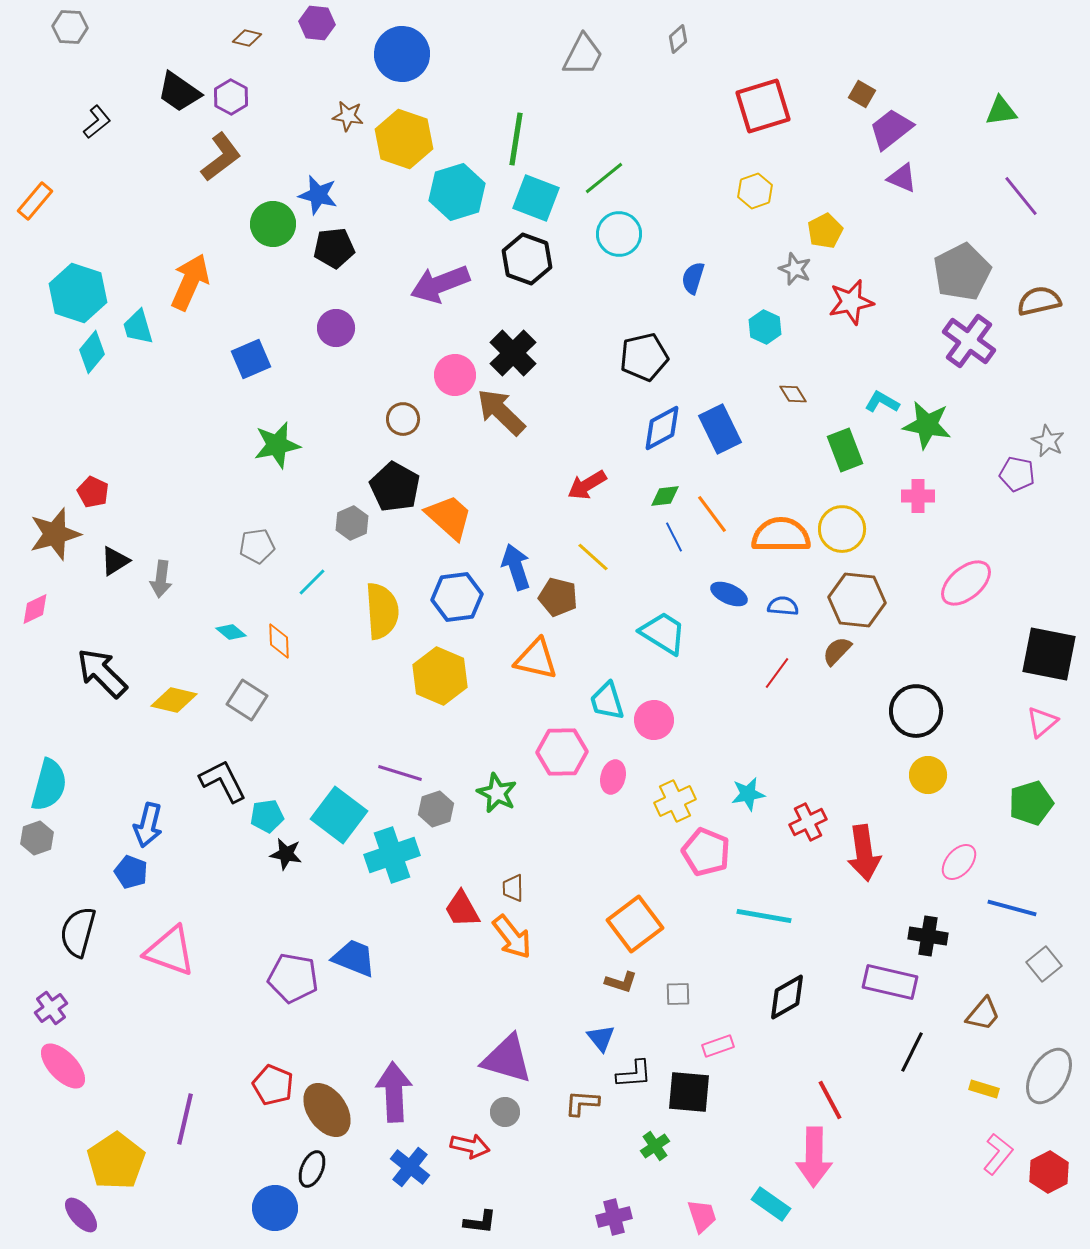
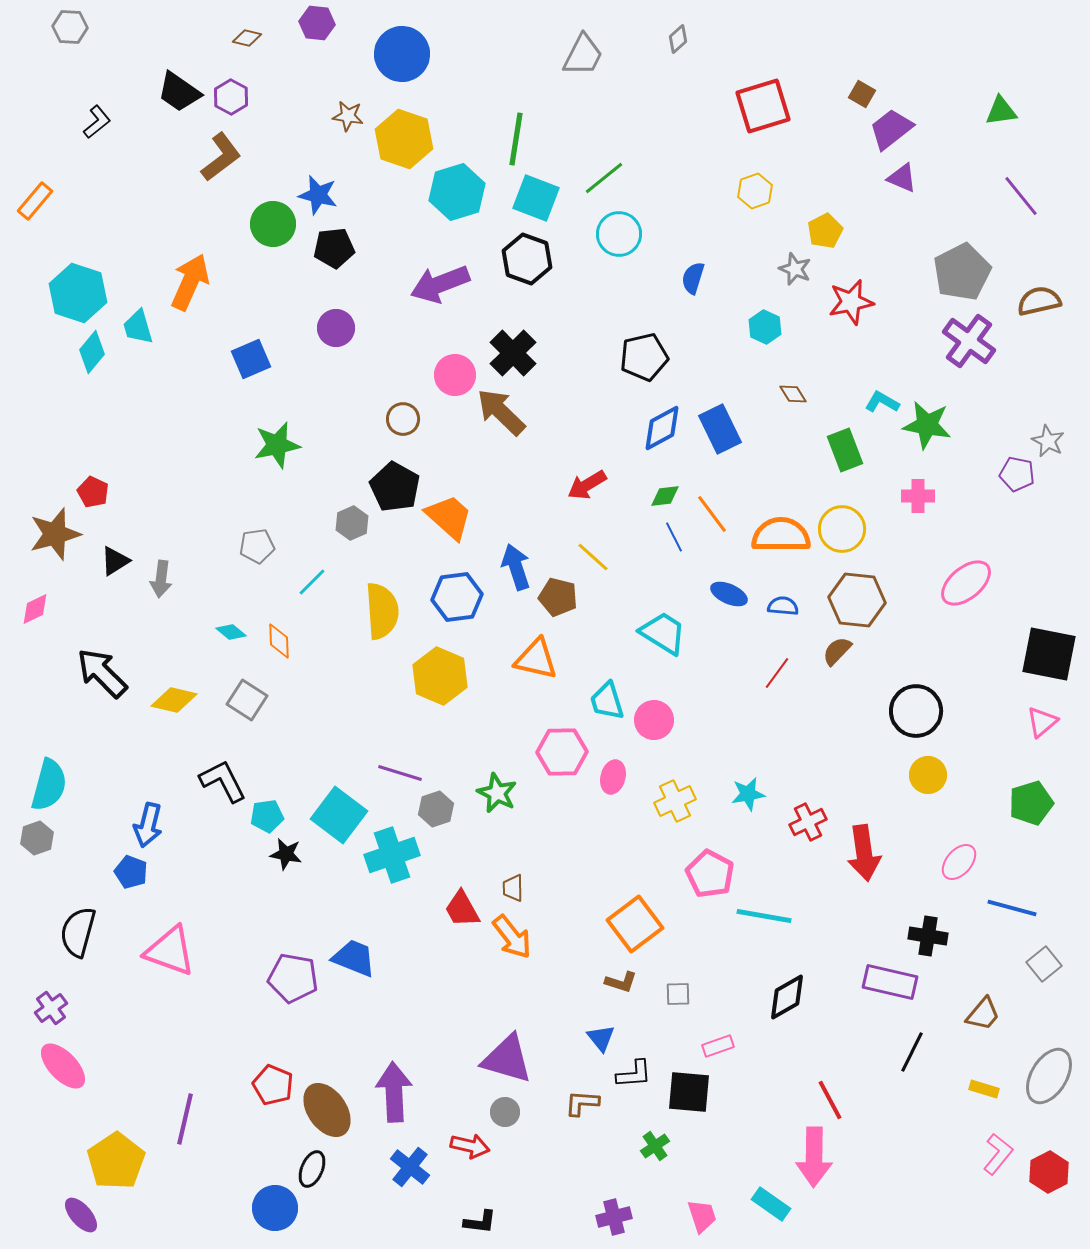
pink pentagon at (706, 852): moved 4 px right, 22 px down; rotated 6 degrees clockwise
